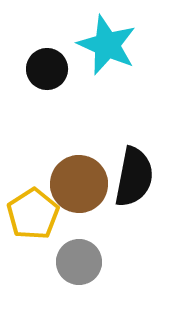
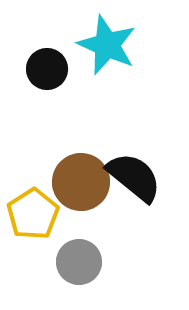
black semicircle: rotated 62 degrees counterclockwise
brown circle: moved 2 px right, 2 px up
